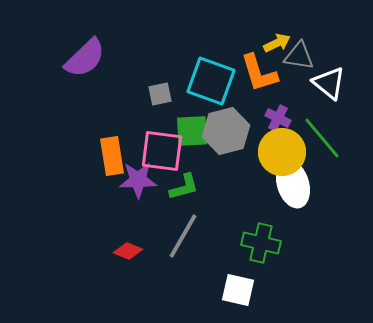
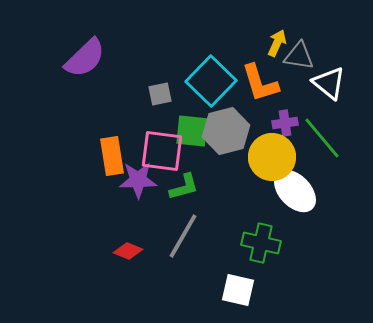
yellow arrow: rotated 40 degrees counterclockwise
orange L-shape: moved 1 px right, 10 px down
cyan square: rotated 24 degrees clockwise
purple cross: moved 7 px right, 5 px down; rotated 35 degrees counterclockwise
green square: rotated 9 degrees clockwise
yellow circle: moved 10 px left, 5 px down
white ellipse: moved 2 px right, 7 px down; rotated 27 degrees counterclockwise
